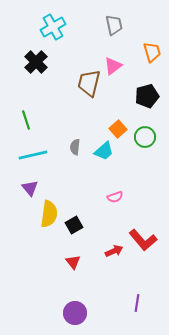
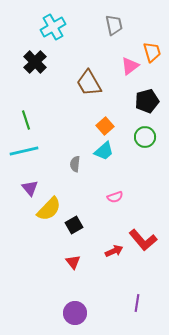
black cross: moved 1 px left
pink triangle: moved 17 px right
brown trapezoid: rotated 44 degrees counterclockwise
black pentagon: moved 5 px down
orange square: moved 13 px left, 3 px up
gray semicircle: moved 17 px down
cyan line: moved 9 px left, 4 px up
yellow semicircle: moved 5 px up; rotated 36 degrees clockwise
